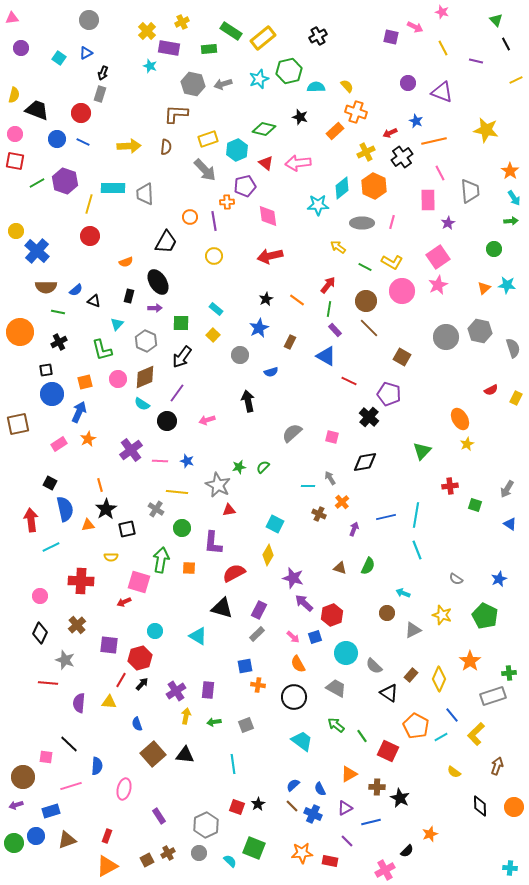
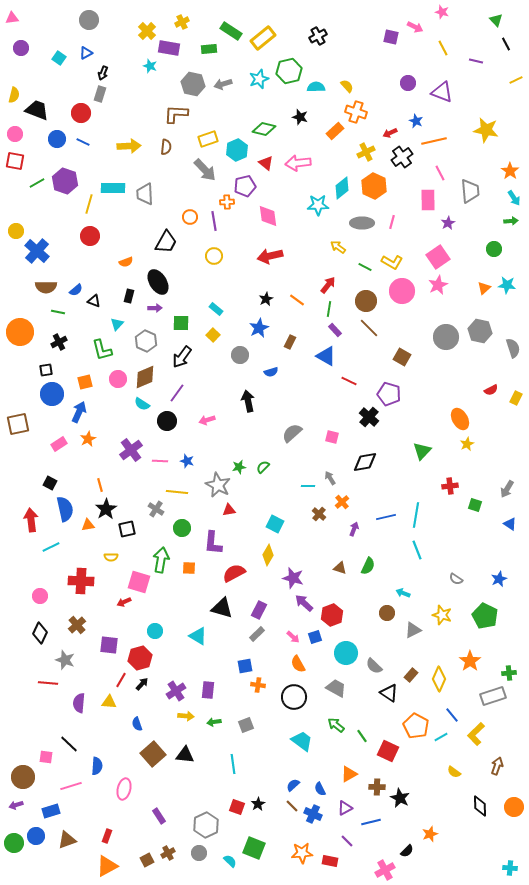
brown cross at (319, 514): rotated 16 degrees clockwise
yellow arrow at (186, 716): rotated 84 degrees clockwise
